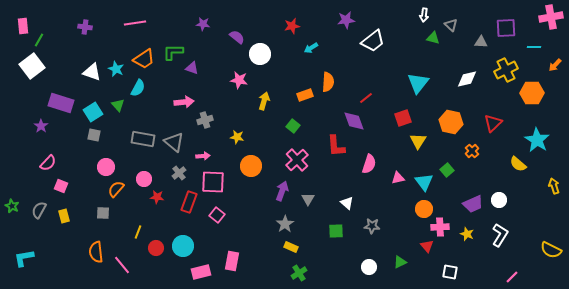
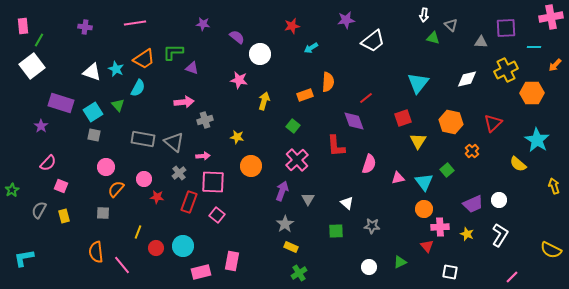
green star at (12, 206): moved 16 px up; rotated 16 degrees clockwise
